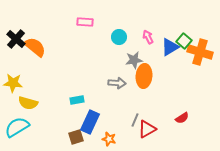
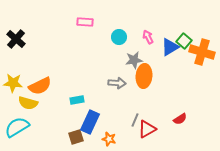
orange semicircle: moved 5 px right, 39 px down; rotated 115 degrees clockwise
orange cross: moved 2 px right
red semicircle: moved 2 px left, 1 px down
